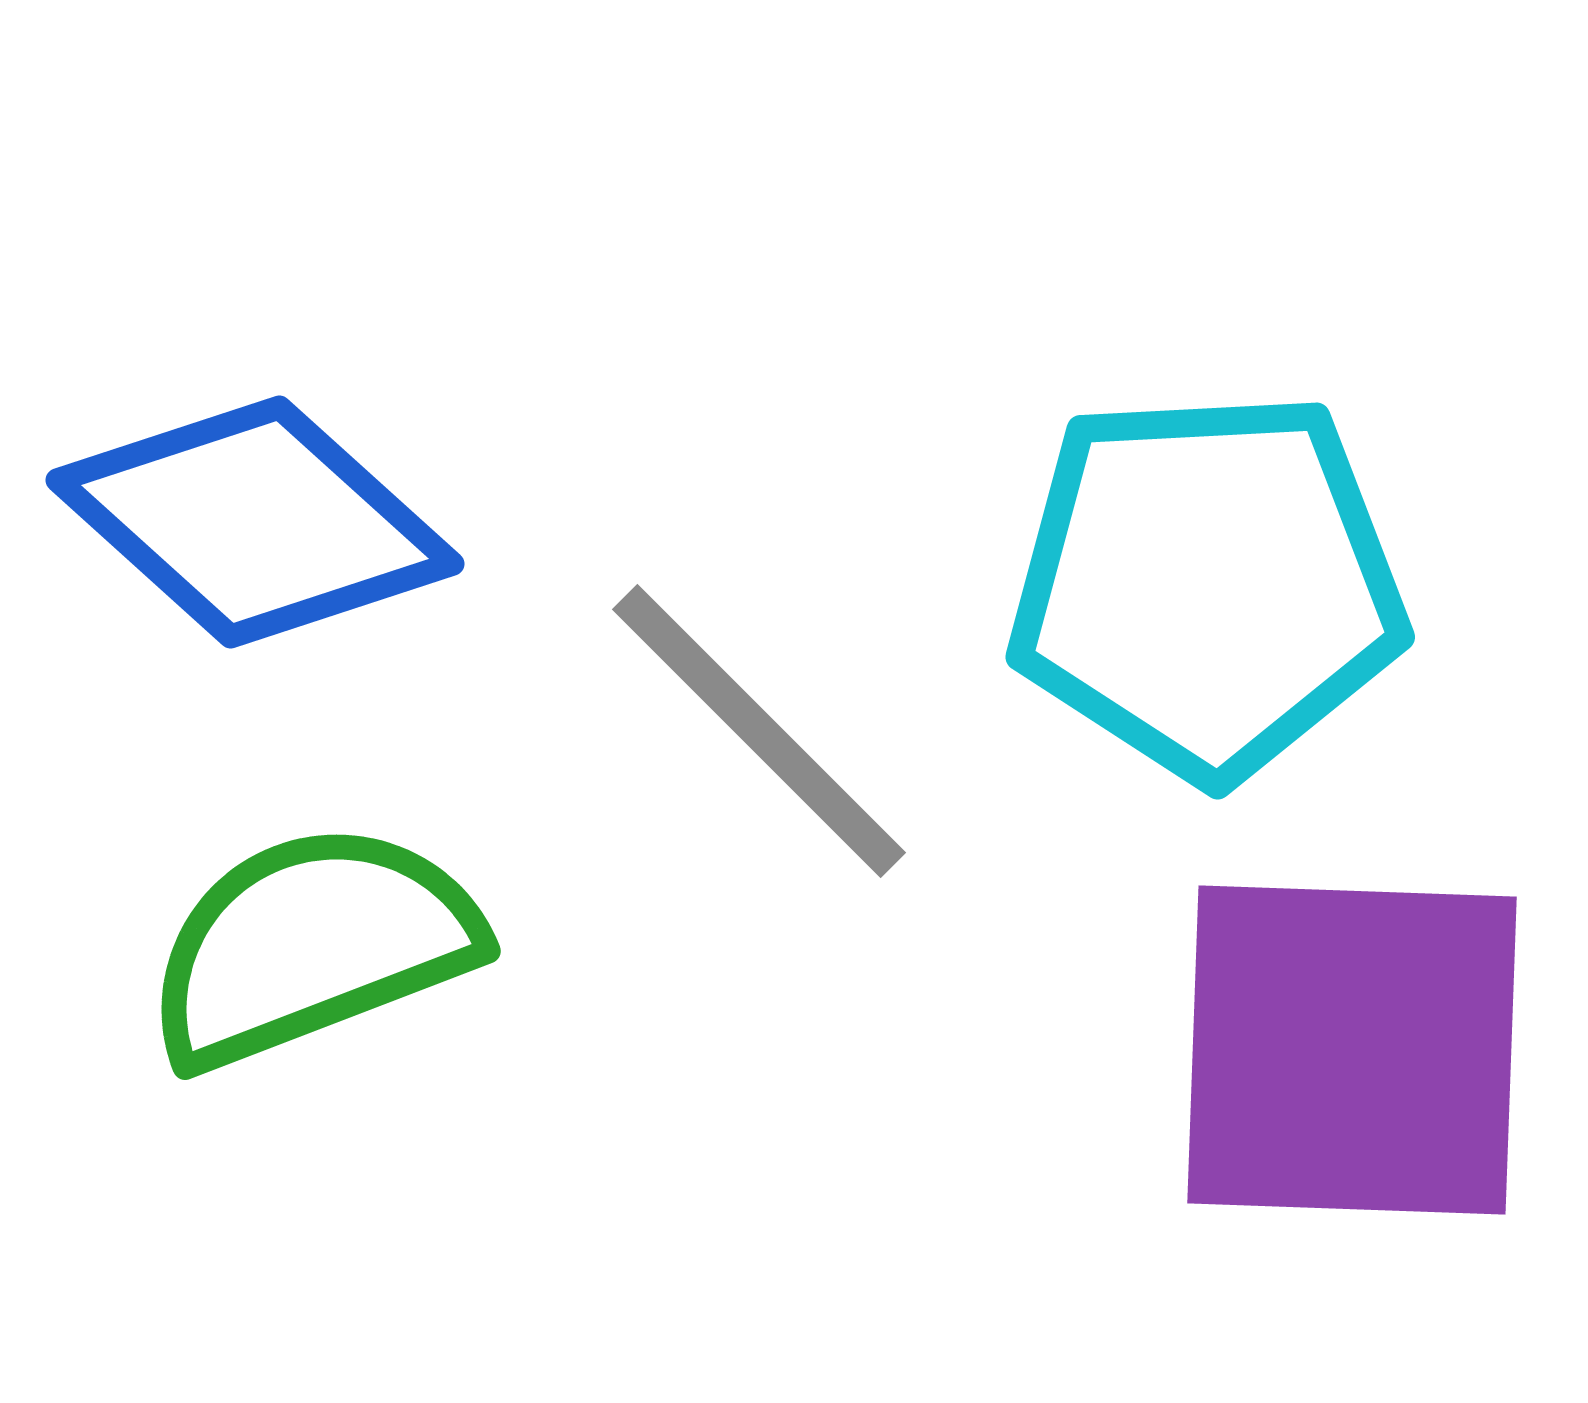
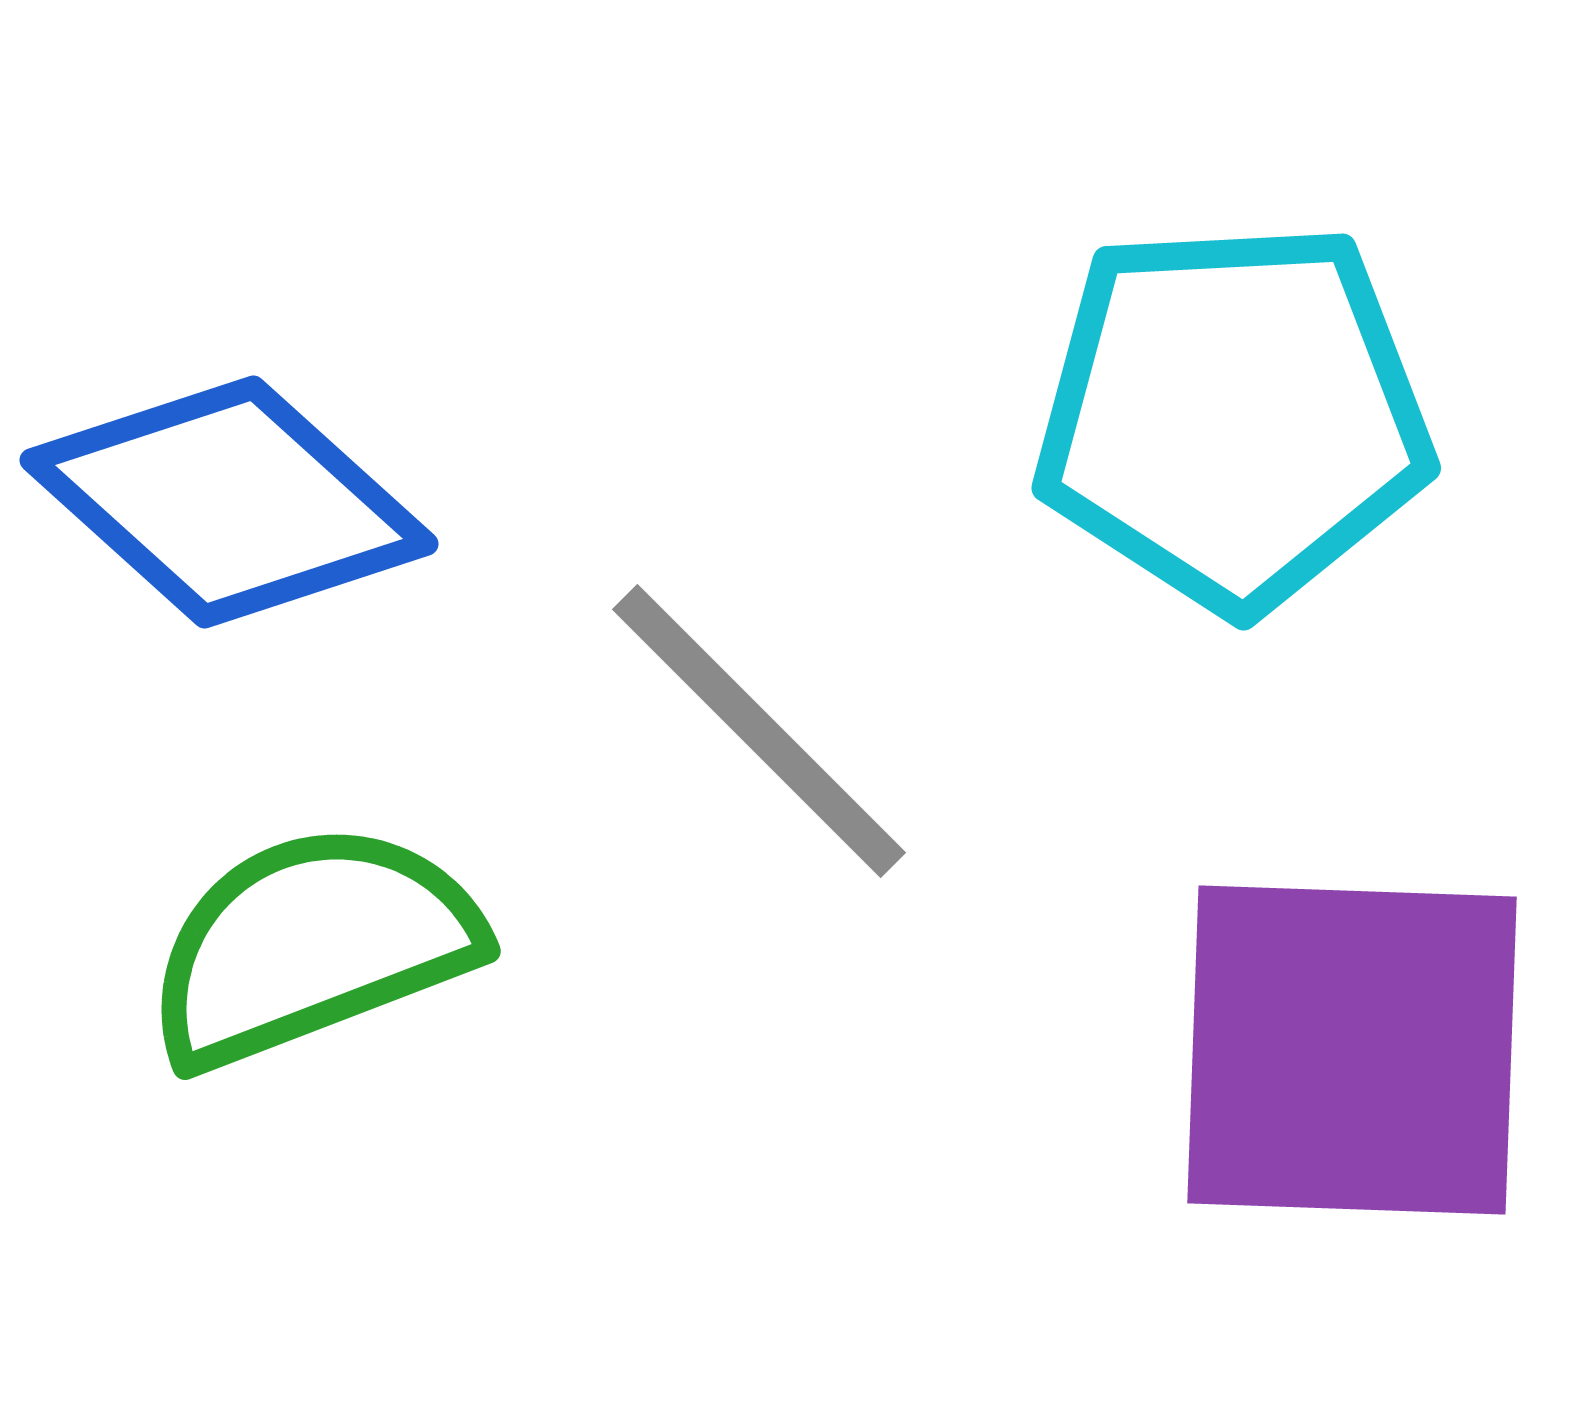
blue diamond: moved 26 px left, 20 px up
cyan pentagon: moved 26 px right, 169 px up
